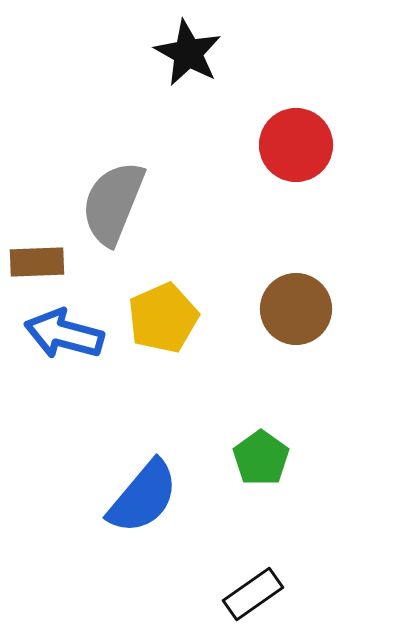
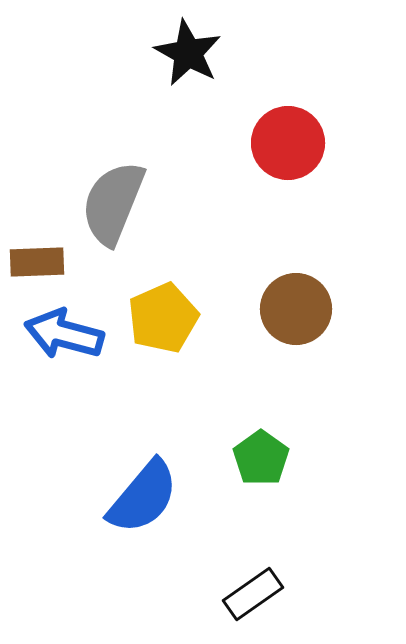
red circle: moved 8 px left, 2 px up
